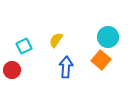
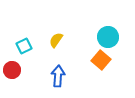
blue arrow: moved 8 px left, 9 px down
